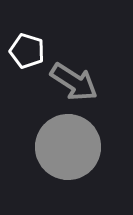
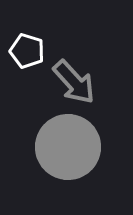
gray arrow: rotated 15 degrees clockwise
